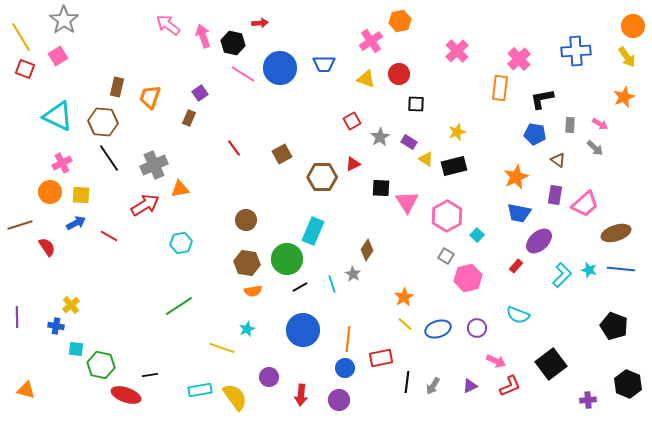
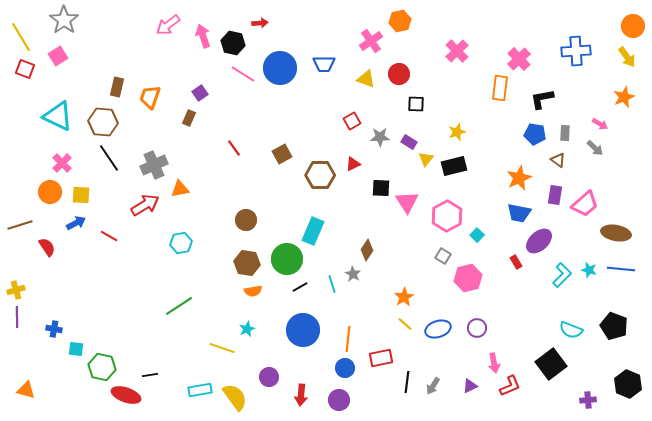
pink arrow at (168, 25): rotated 75 degrees counterclockwise
gray rectangle at (570, 125): moved 5 px left, 8 px down
gray star at (380, 137): rotated 30 degrees clockwise
yellow triangle at (426, 159): rotated 35 degrees clockwise
pink cross at (62, 163): rotated 18 degrees counterclockwise
brown hexagon at (322, 177): moved 2 px left, 2 px up
orange star at (516, 177): moved 3 px right, 1 px down
brown ellipse at (616, 233): rotated 28 degrees clockwise
gray square at (446, 256): moved 3 px left
red rectangle at (516, 266): moved 4 px up; rotated 72 degrees counterclockwise
yellow cross at (71, 305): moved 55 px left, 15 px up; rotated 24 degrees clockwise
cyan semicircle at (518, 315): moved 53 px right, 15 px down
blue cross at (56, 326): moved 2 px left, 3 px down
pink arrow at (496, 361): moved 2 px left, 2 px down; rotated 54 degrees clockwise
green hexagon at (101, 365): moved 1 px right, 2 px down
